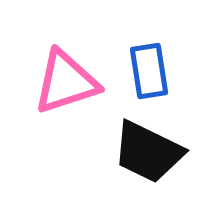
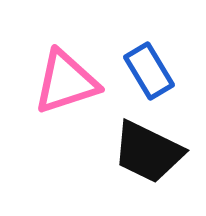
blue rectangle: rotated 22 degrees counterclockwise
